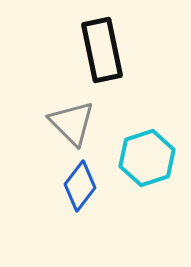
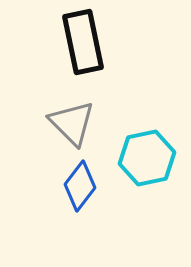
black rectangle: moved 19 px left, 8 px up
cyan hexagon: rotated 6 degrees clockwise
